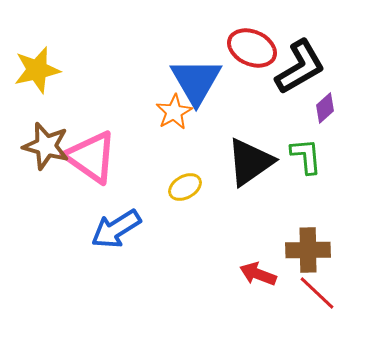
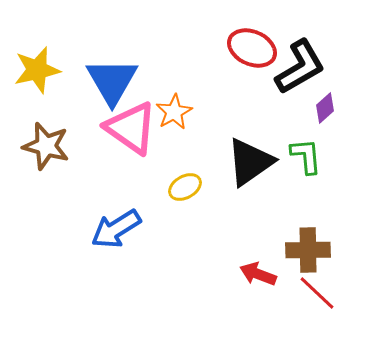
blue triangle: moved 84 px left
pink triangle: moved 40 px right, 29 px up
